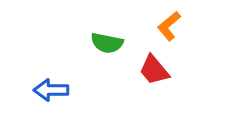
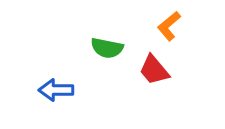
green semicircle: moved 5 px down
blue arrow: moved 5 px right
